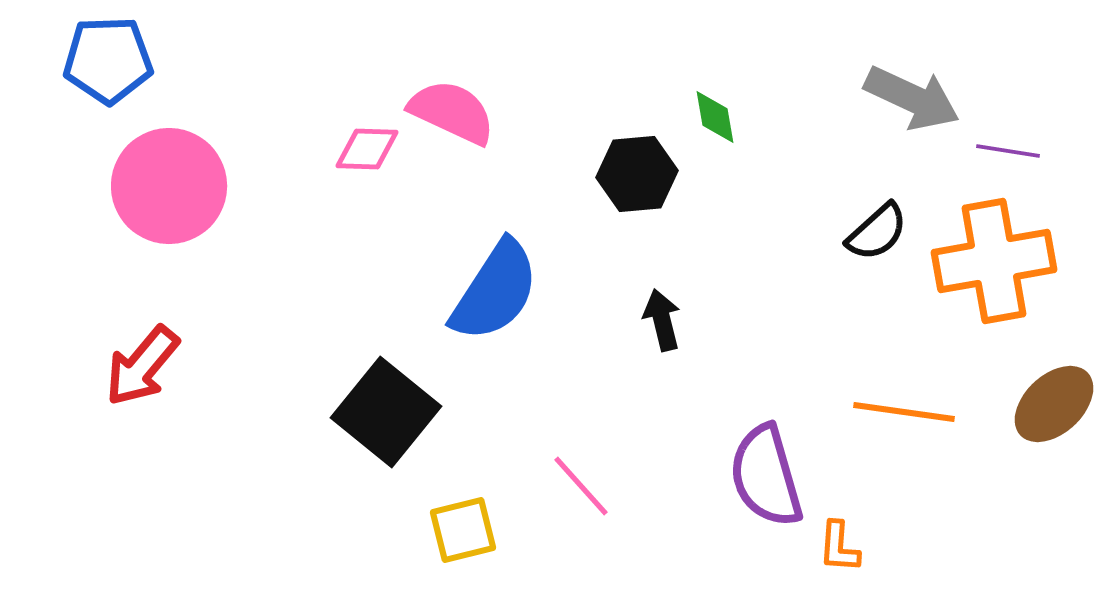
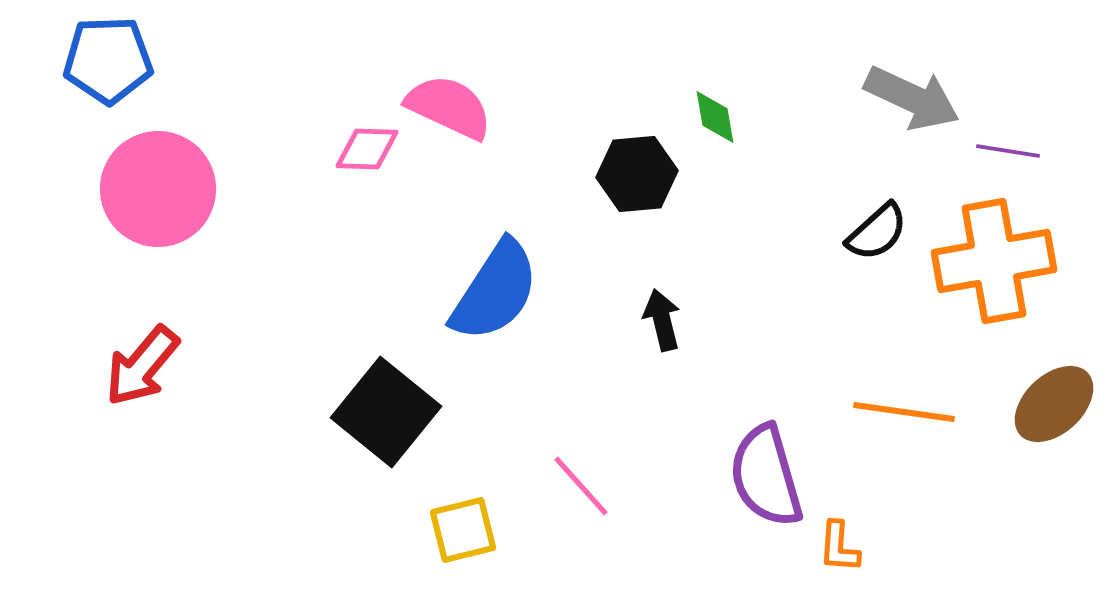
pink semicircle: moved 3 px left, 5 px up
pink circle: moved 11 px left, 3 px down
